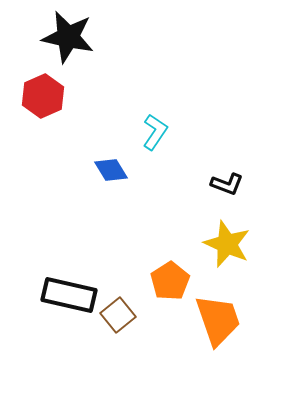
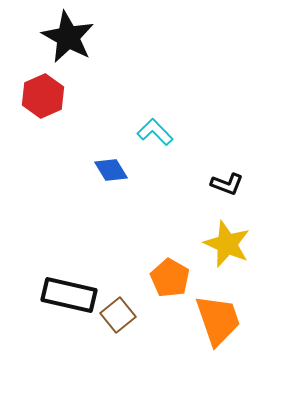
black star: rotated 16 degrees clockwise
cyan L-shape: rotated 78 degrees counterclockwise
orange pentagon: moved 3 px up; rotated 9 degrees counterclockwise
